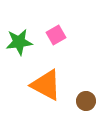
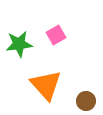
green star: moved 2 px down
orange triangle: rotated 20 degrees clockwise
